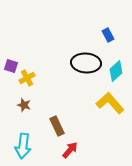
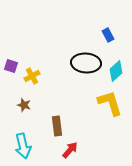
yellow cross: moved 5 px right, 2 px up
yellow L-shape: rotated 24 degrees clockwise
brown rectangle: rotated 18 degrees clockwise
cyan arrow: rotated 20 degrees counterclockwise
